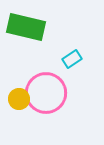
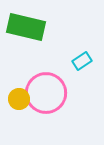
cyan rectangle: moved 10 px right, 2 px down
